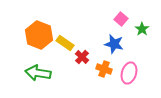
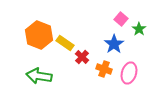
green star: moved 3 px left
blue star: rotated 24 degrees clockwise
green arrow: moved 1 px right, 3 px down
